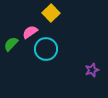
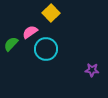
purple star: rotated 24 degrees clockwise
